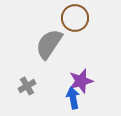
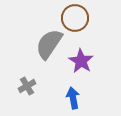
purple star: moved 20 px up; rotated 25 degrees counterclockwise
